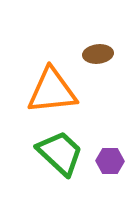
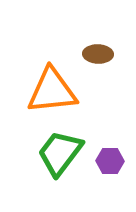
brown ellipse: rotated 8 degrees clockwise
green trapezoid: rotated 96 degrees counterclockwise
